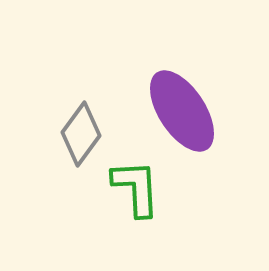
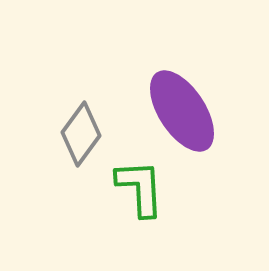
green L-shape: moved 4 px right
